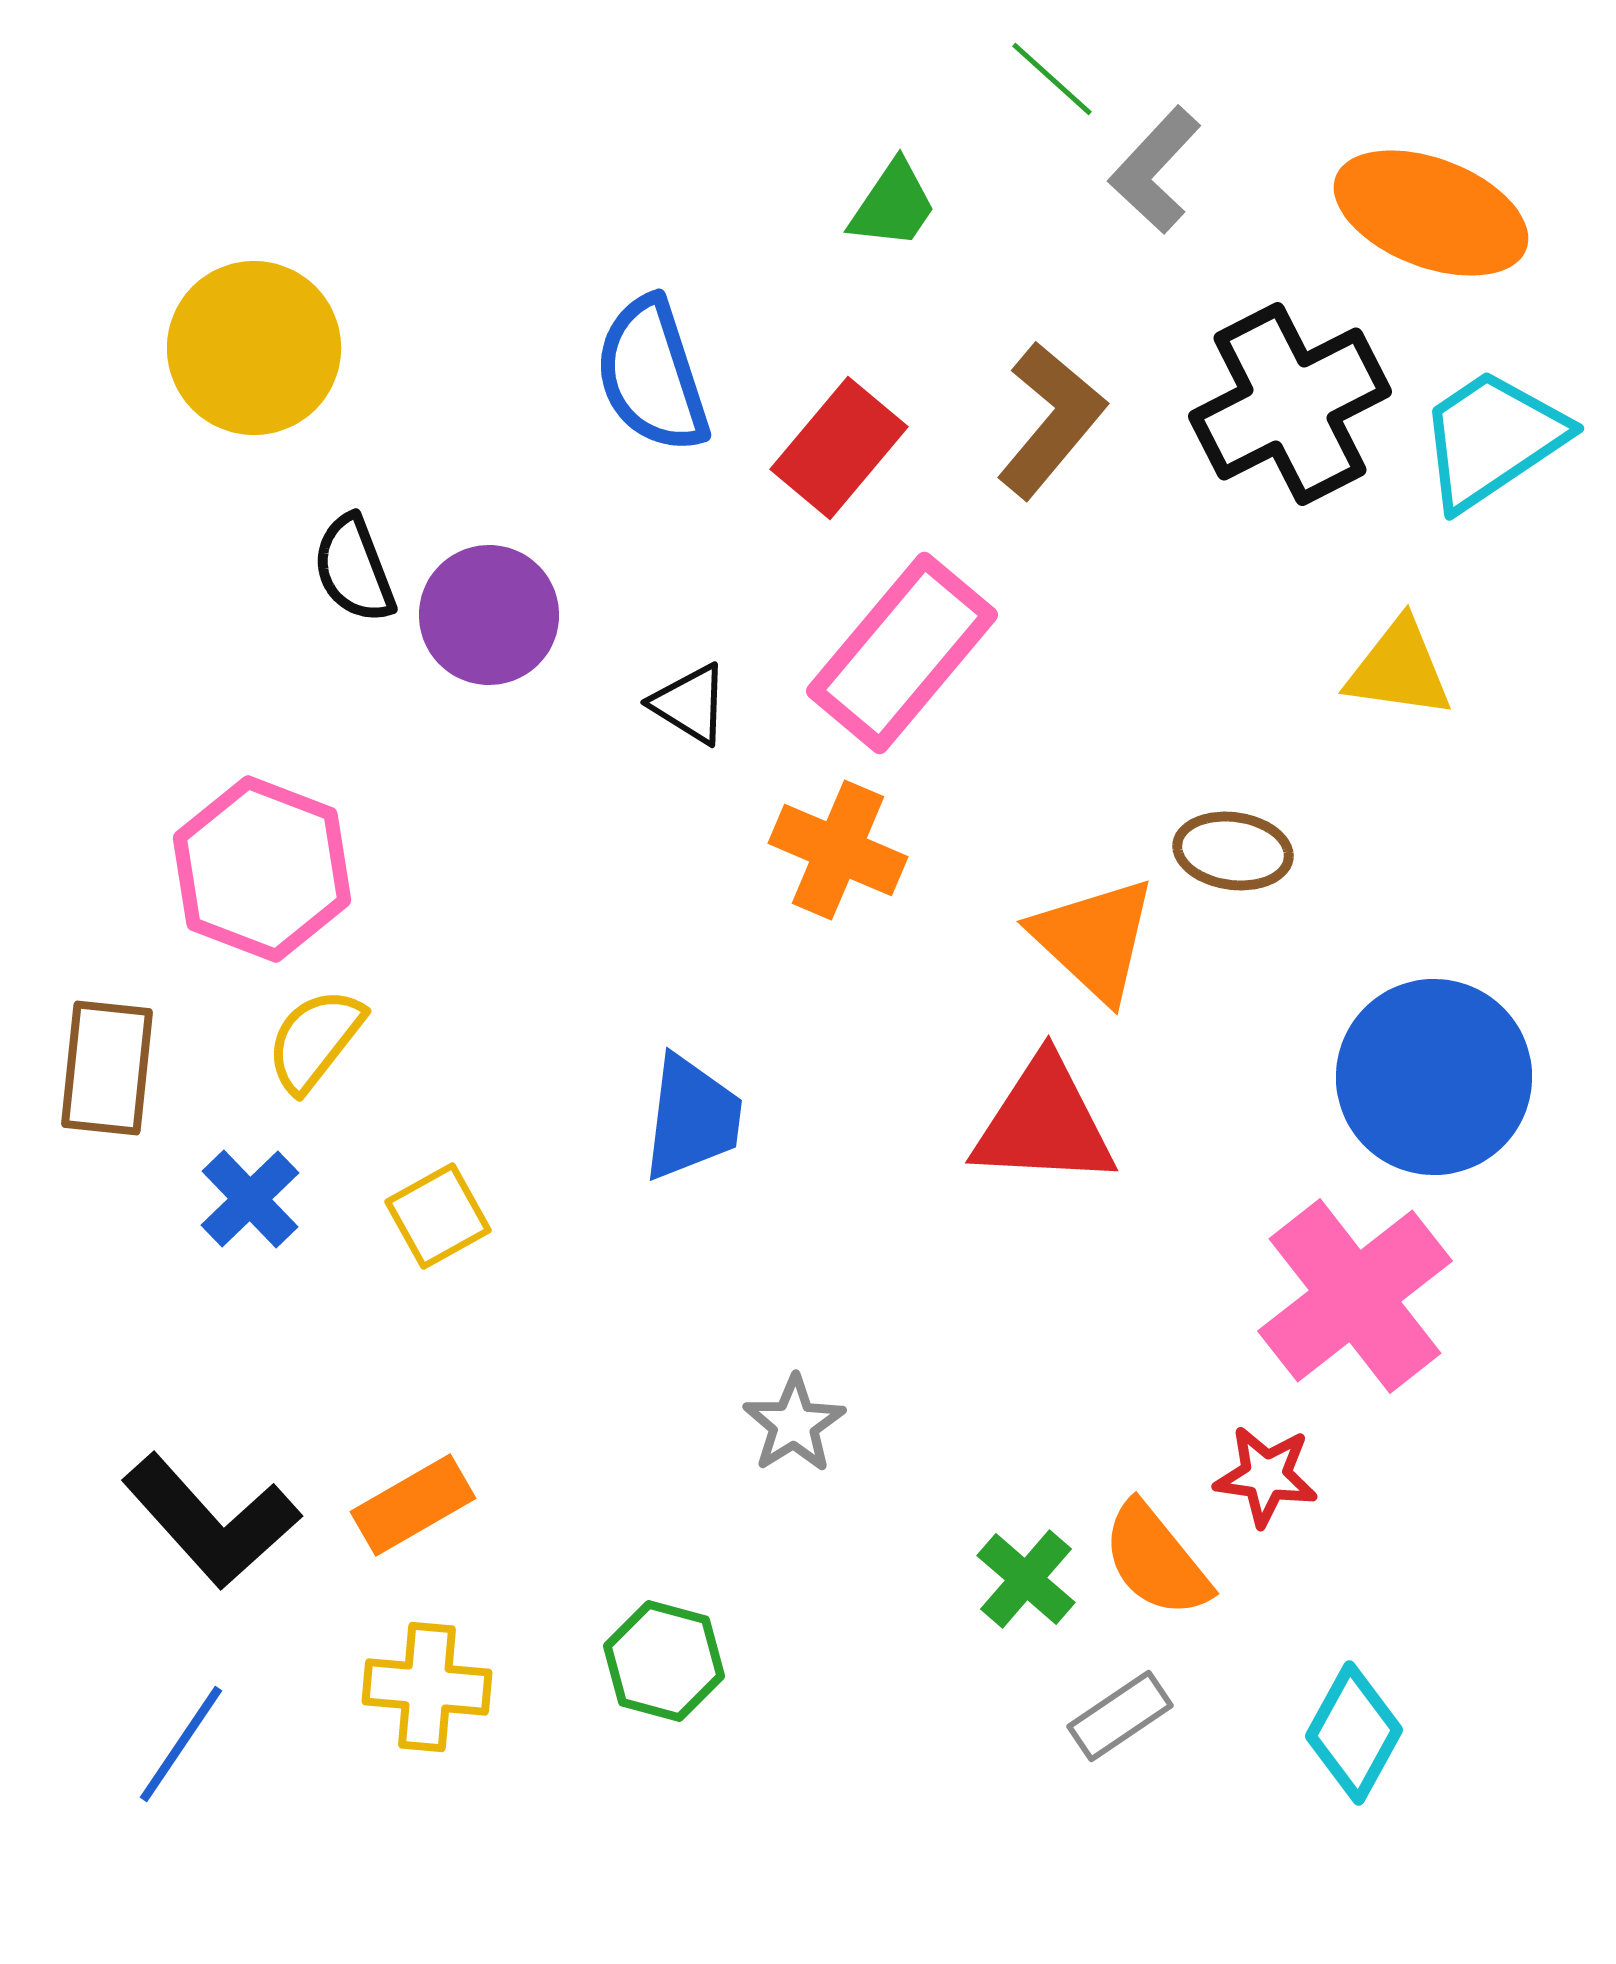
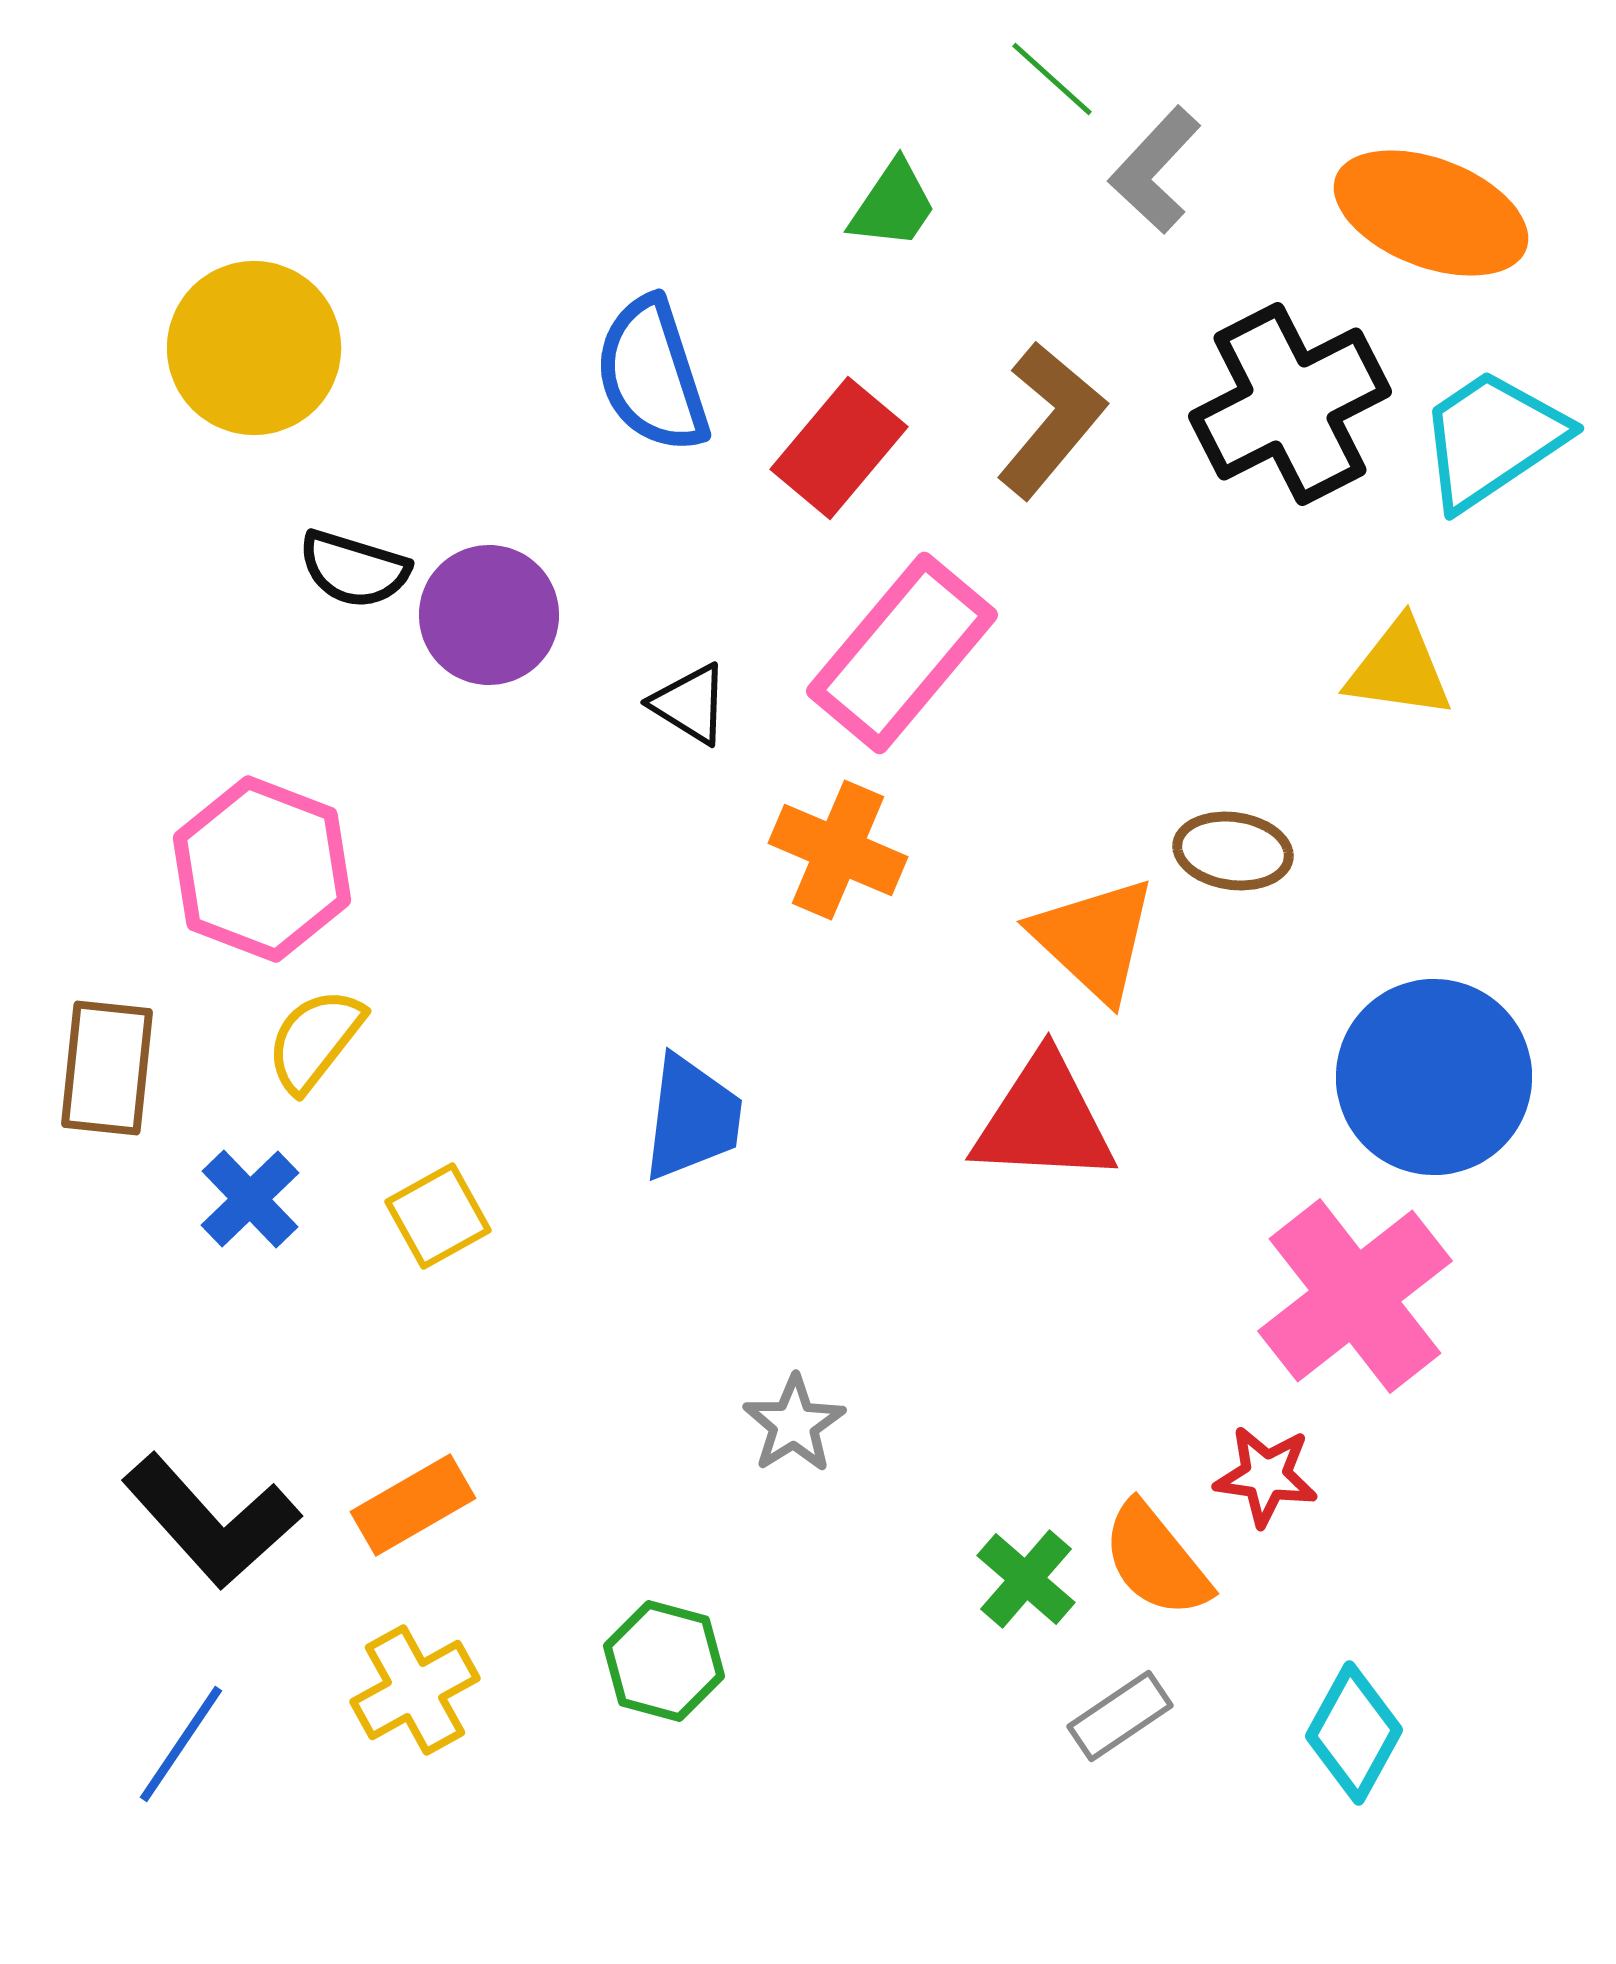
black semicircle: rotated 52 degrees counterclockwise
red triangle: moved 3 px up
yellow cross: moved 12 px left, 3 px down; rotated 34 degrees counterclockwise
